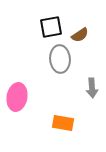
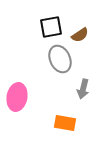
gray ellipse: rotated 20 degrees counterclockwise
gray arrow: moved 9 px left, 1 px down; rotated 18 degrees clockwise
orange rectangle: moved 2 px right
